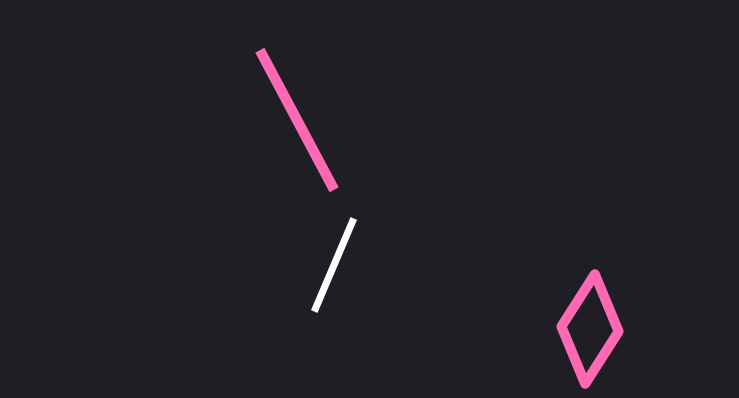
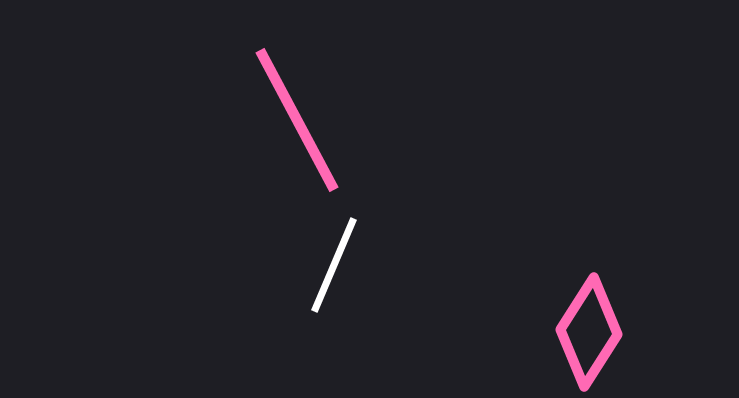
pink diamond: moved 1 px left, 3 px down
